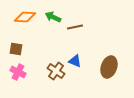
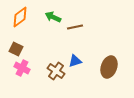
orange diamond: moved 5 px left; rotated 40 degrees counterclockwise
brown square: rotated 16 degrees clockwise
blue triangle: rotated 40 degrees counterclockwise
pink cross: moved 4 px right, 4 px up
